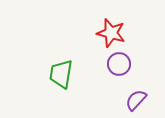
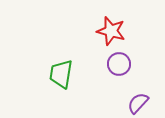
red star: moved 2 px up
purple semicircle: moved 2 px right, 3 px down
